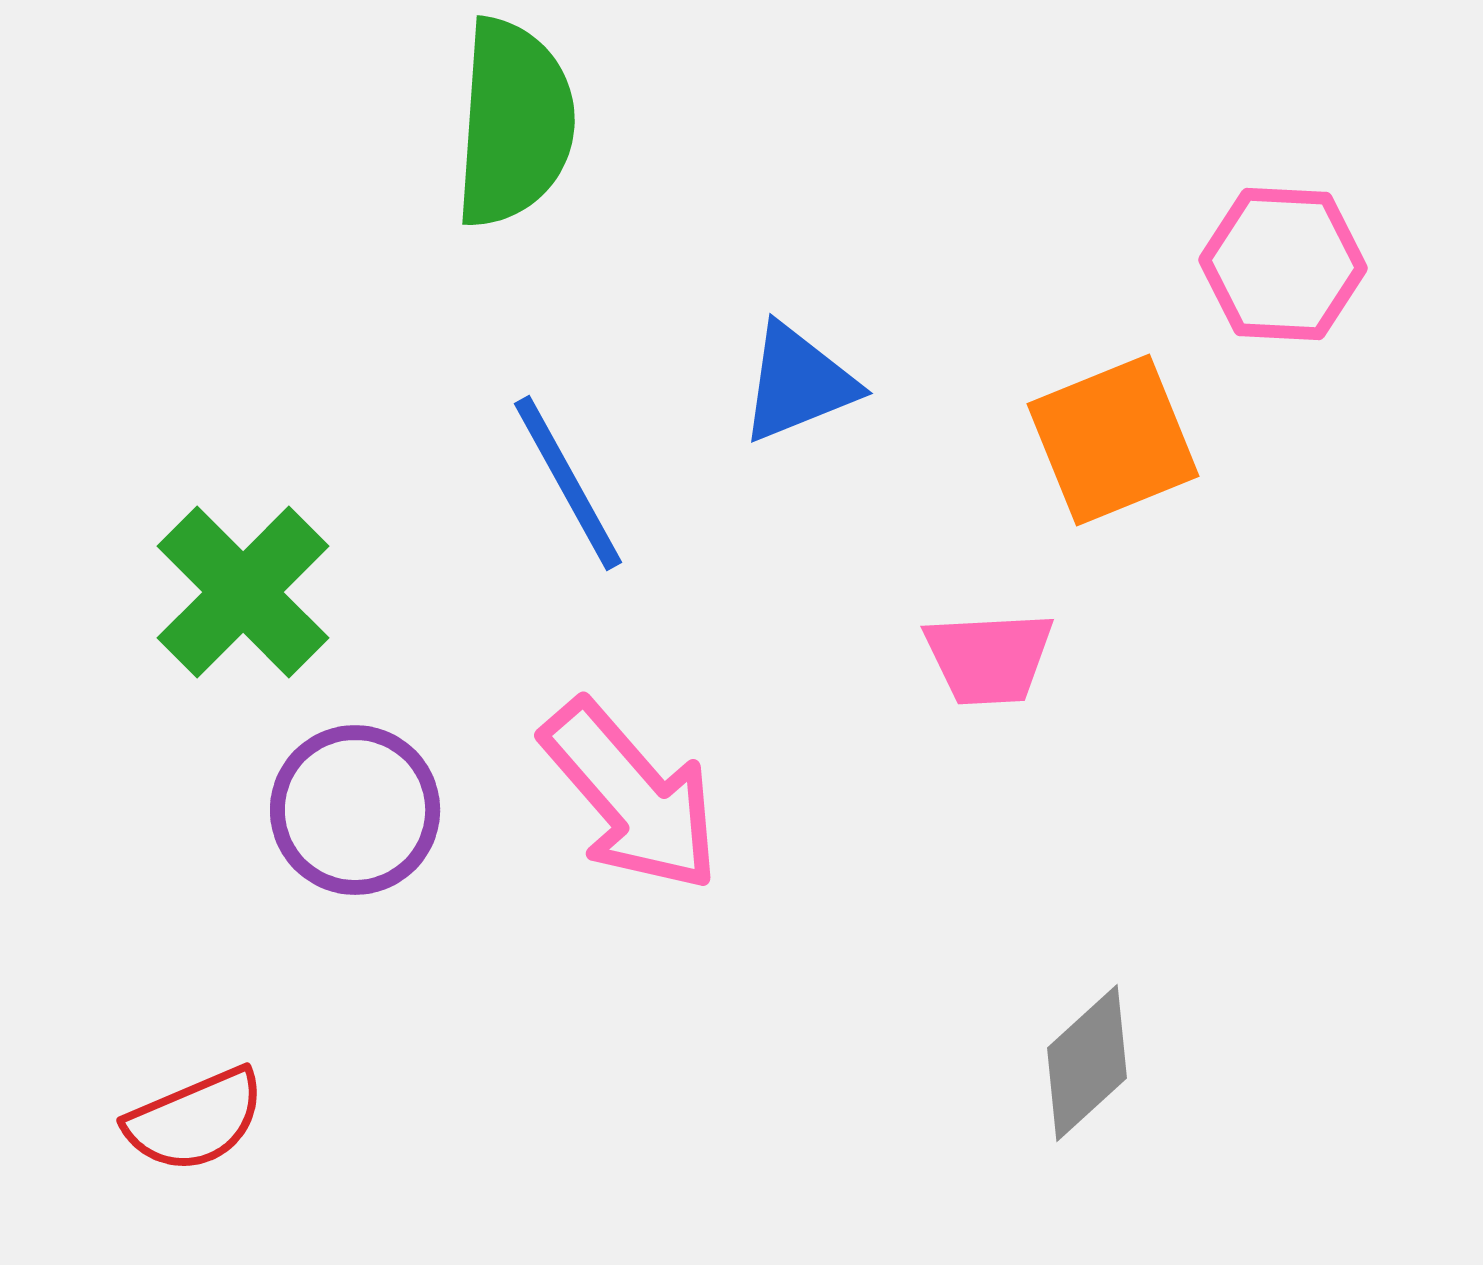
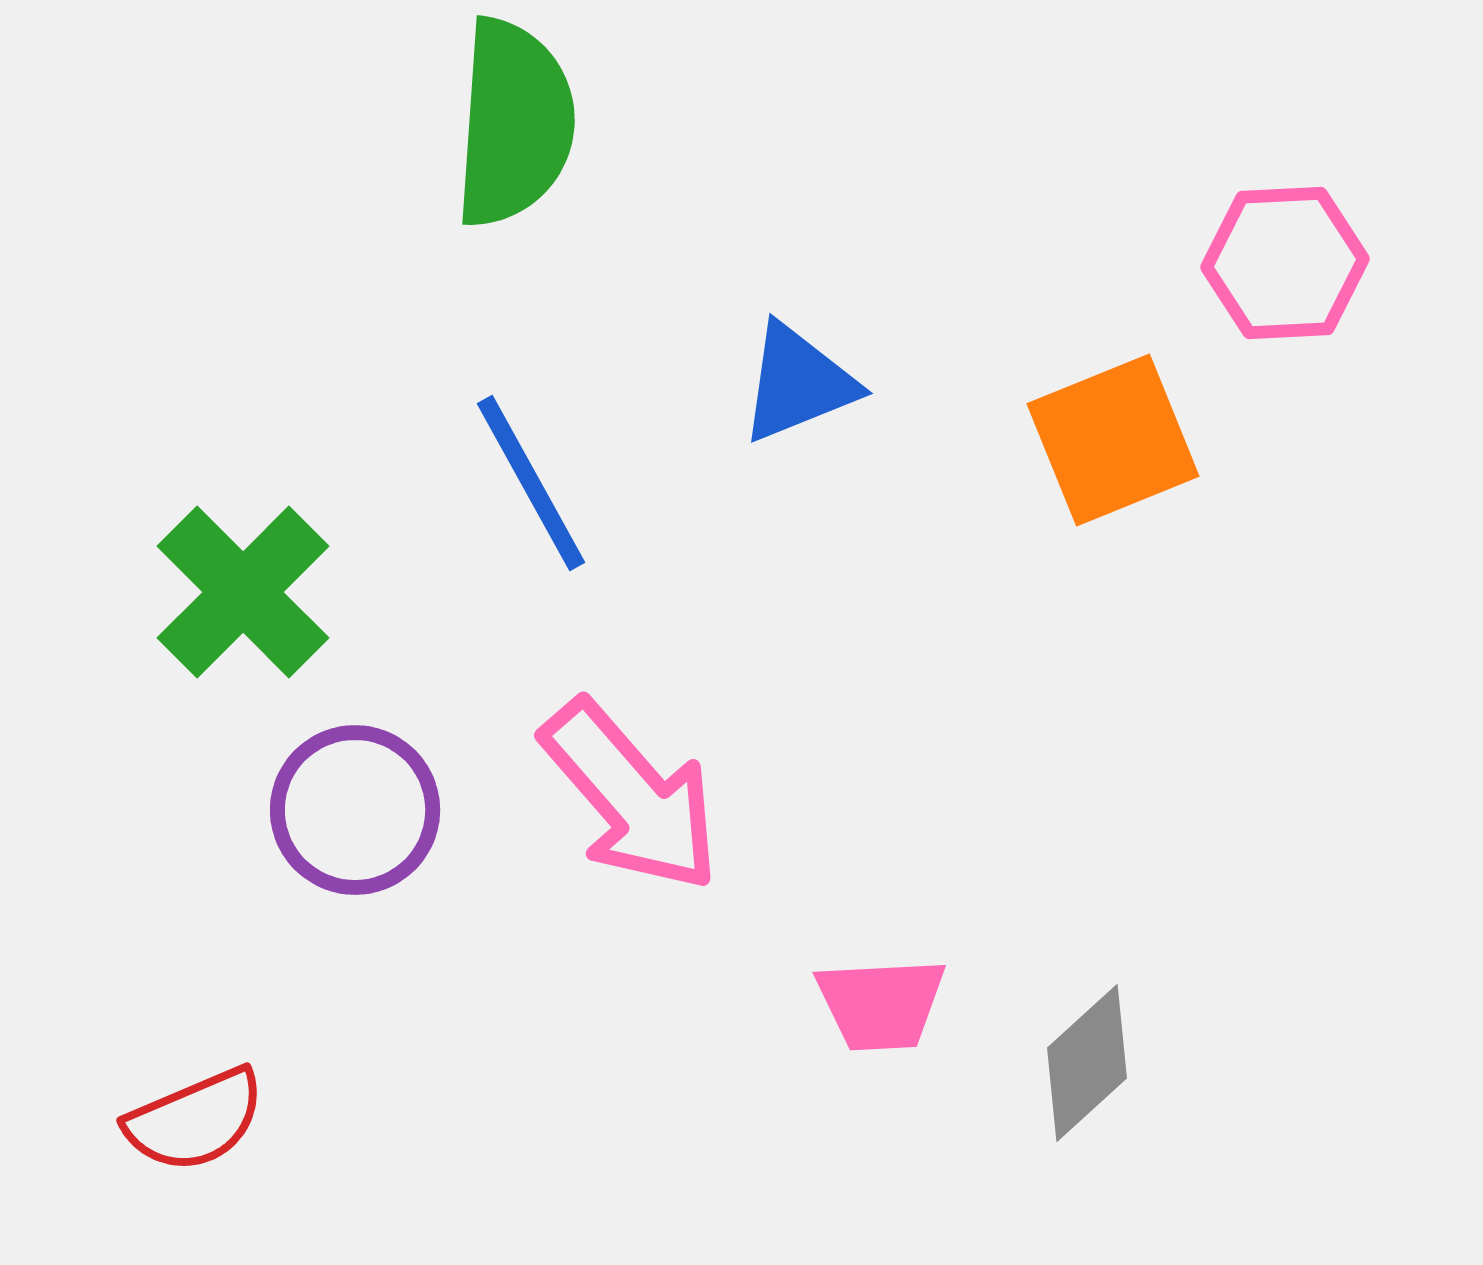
pink hexagon: moved 2 px right, 1 px up; rotated 6 degrees counterclockwise
blue line: moved 37 px left
pink trapezoid: moved 108 px left, 346 px down
